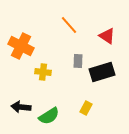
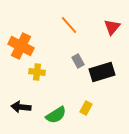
red triangle: moved 5 px right, 9 px up; rotated 36 degrees clockwise
gray rectangle: rotated 32 degrees counterclockwise
yellow cross: moved 6 px left
green semicircle: moved 7 px right, 1 px up
